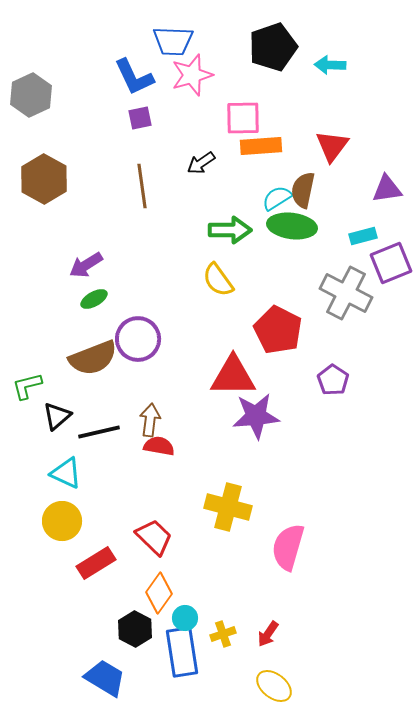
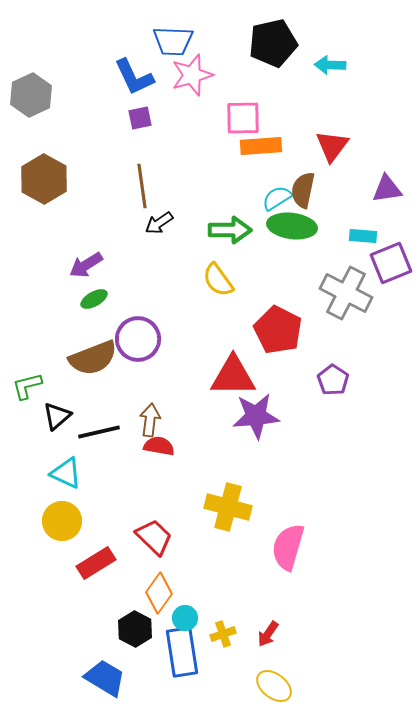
black pentagon at (273, 47): moved 4 px up; rotated 6 degrees clockwise
black arrow at (201, 163): moved 42 px left, 60 px down
cyan rectangle at (363, 236): rotated 20 degrees clockwise
